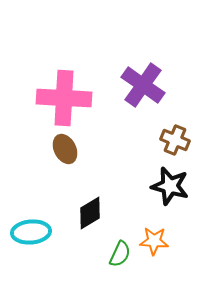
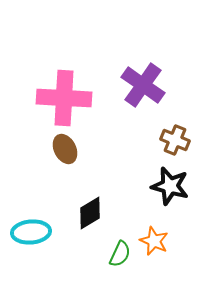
orange star: rotated 20 degrees clockwise
